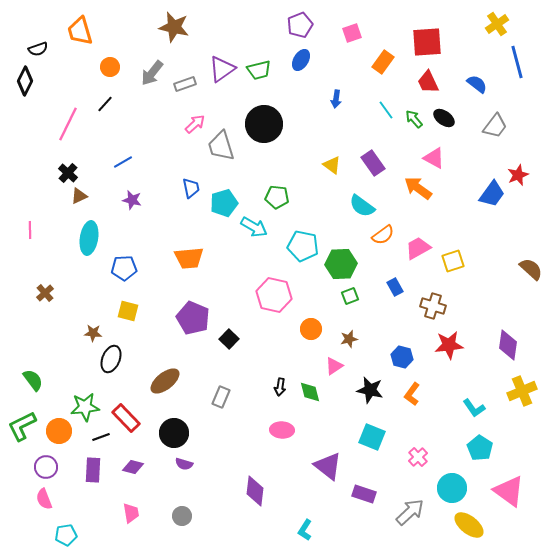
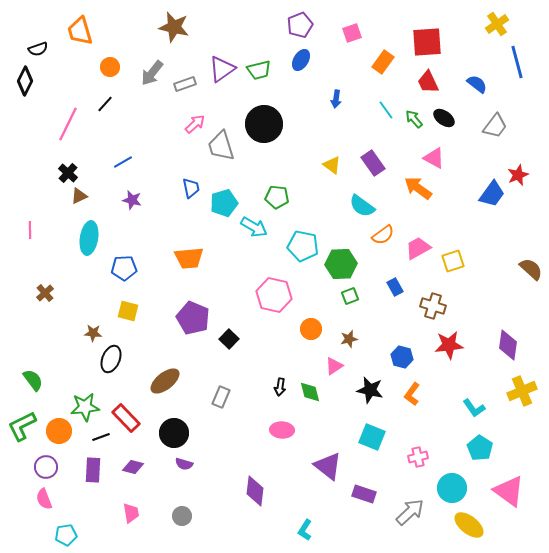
pink cross at (418, 457): rotated 30 degrees clockwise
